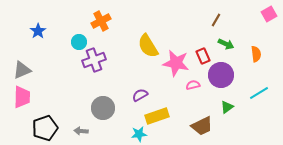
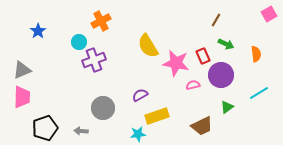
cyan star: moved 1 px left
